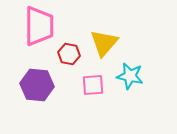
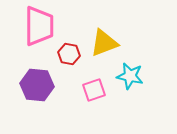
yellow triangle: rotated 28 degrees clockwise
pink square: moved 1 px right, 5 px down; rotated 15 degrees counterclockwise
